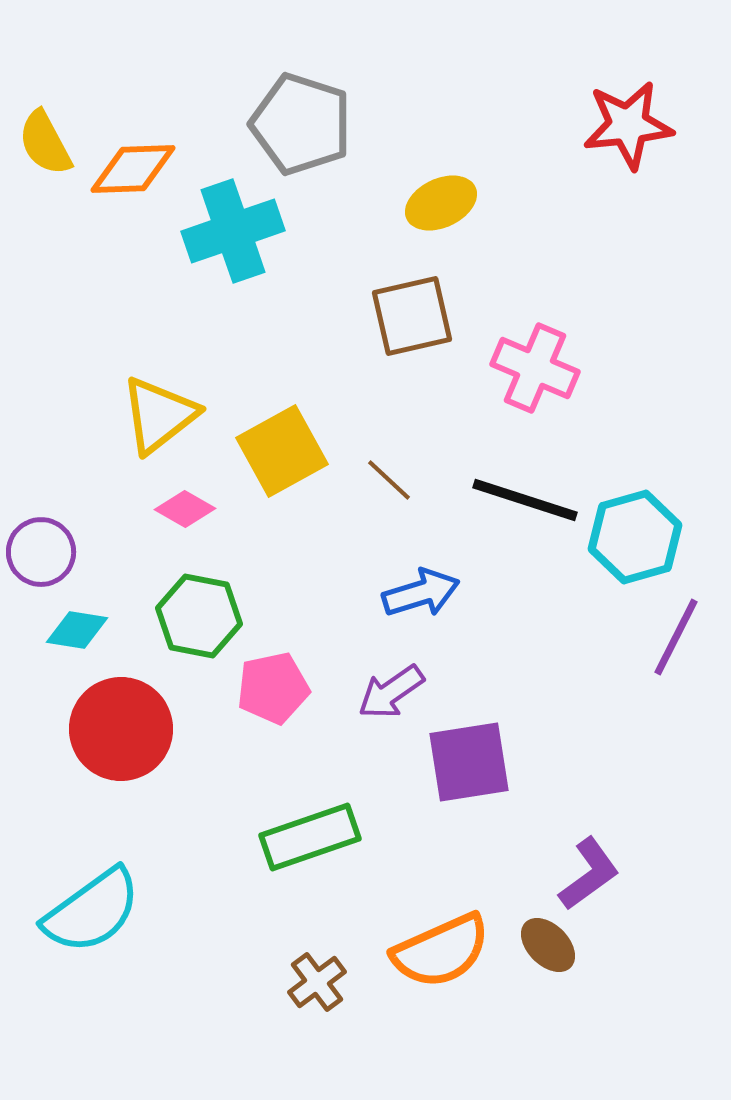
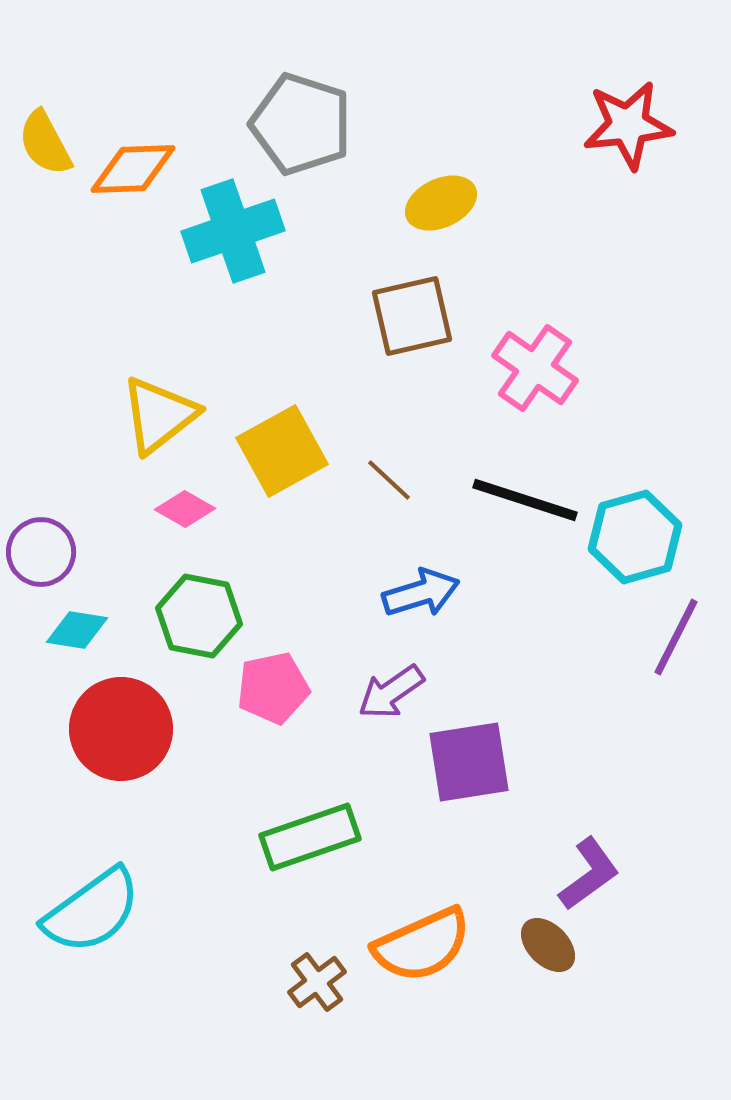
pink cross: rotated 12 degrees clockwise
orange semicircle: moved 19 px left, 6 px up
